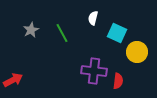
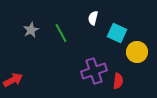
green line: moved 1 px left
purple cross: rotated 25 degrees counterclockwise
